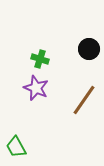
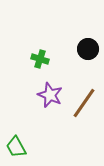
black circle: moved 1 px left
purple star: moved 14 px right, 7 px down
brown line: moved 3 px down
